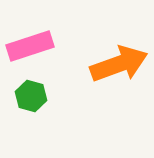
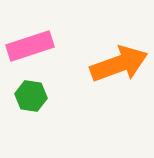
green hexagon: rotated 8 degrees counterclockwise
